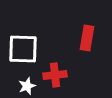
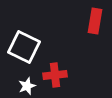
red rectangle: moved 8 px right, 17 px up
white square: moved 1 px right, 2 px up; rotated 24 degrees clockwise
